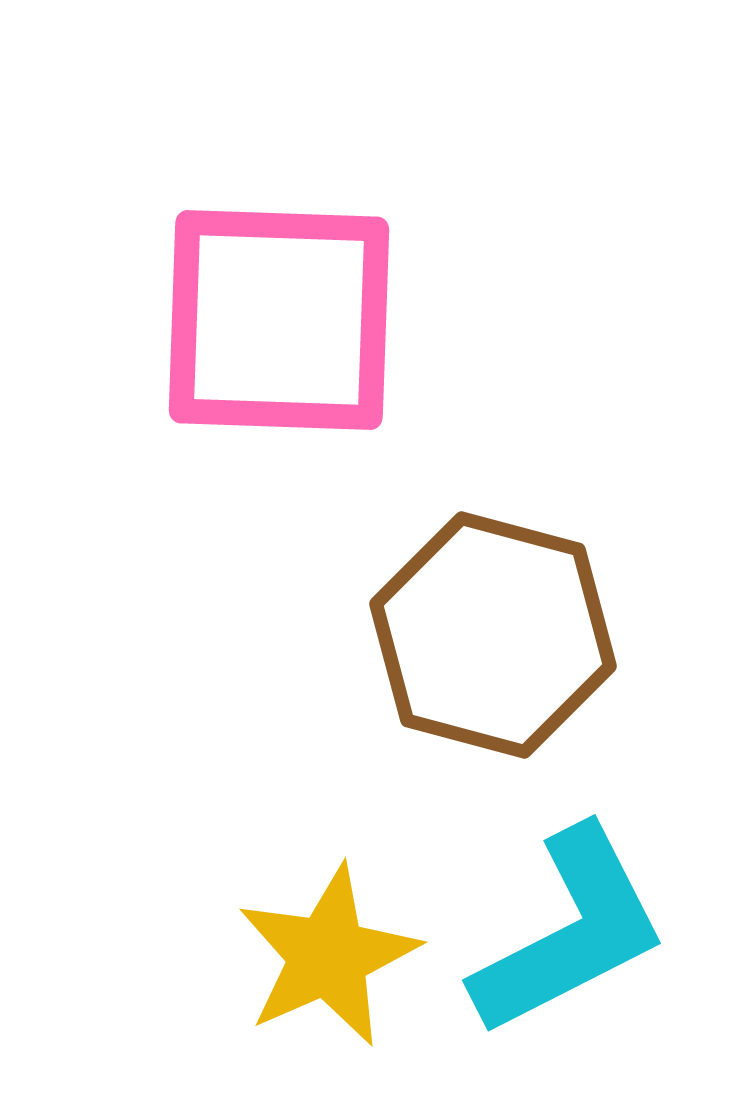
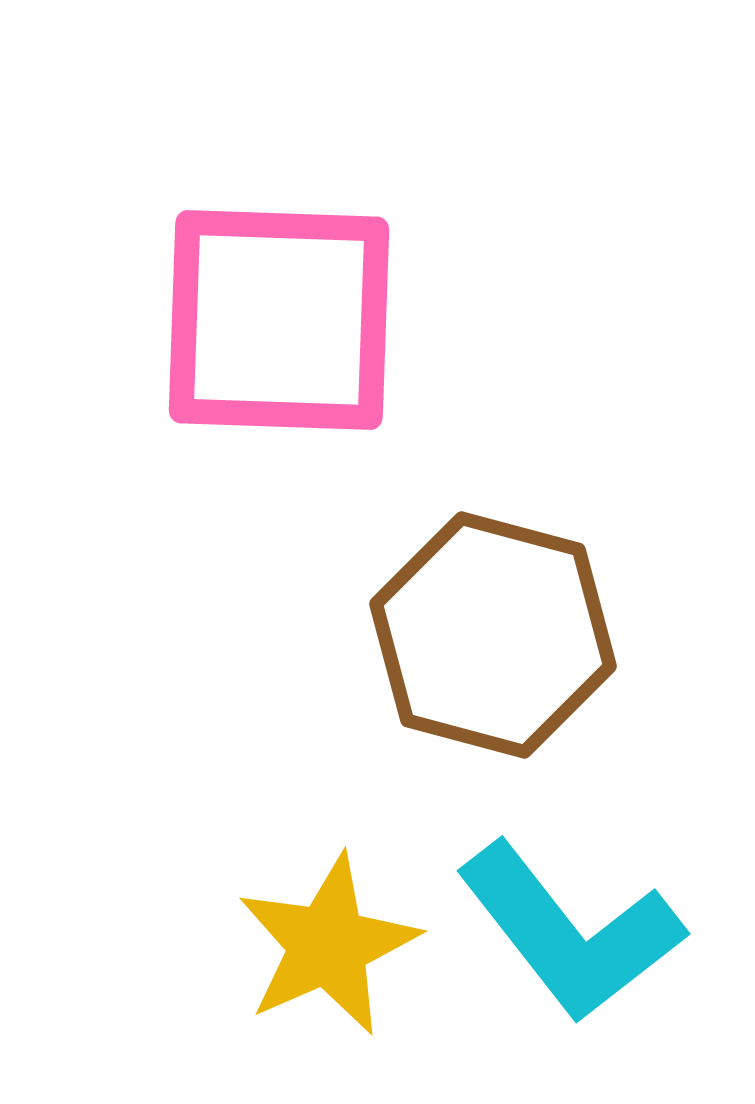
cyan L-shape: rotated 79 degrees clockwise
yellow star: moved 11 px up
